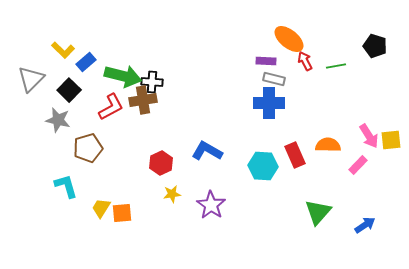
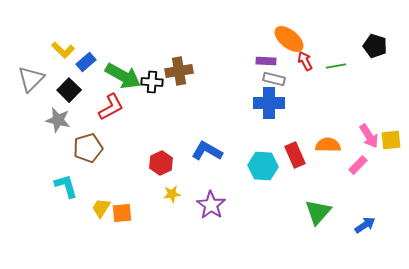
green arrow: rotated 15 degrees clockwise
brown cross: moved 36 px right, 29 px up
